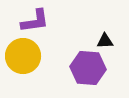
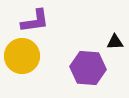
black triangle: moved 10 px right, 1 px down
yellow circle: moved 1 px left
